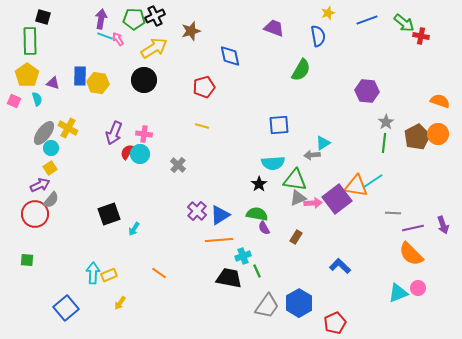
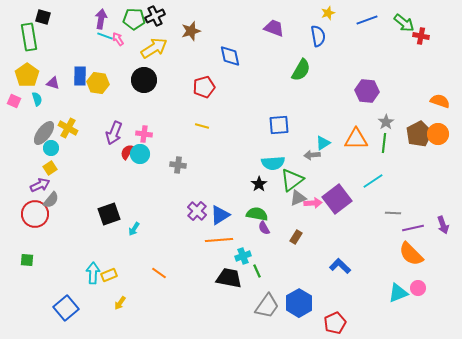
green rectangle at (30, 41): moved 1 px left, 4 px up; rotated 8 degrees counterclockwise
brown pentagon at (417, 137): moved 2 px right, 3 px up
gray cross at (178, 165): rotated 35 degrees counterclockwise
green triangle at (295, 180): moved 3 px left; rotated 45 degrees counterclockwise
orange triangle at (356, 186): moved 47 px up; rotated 10 degrees counterclockwise
